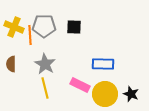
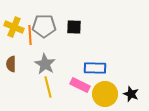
blue rectangle: moved 8 px left, 4 px down
yellow line: moved 3 px right, 1 px up
